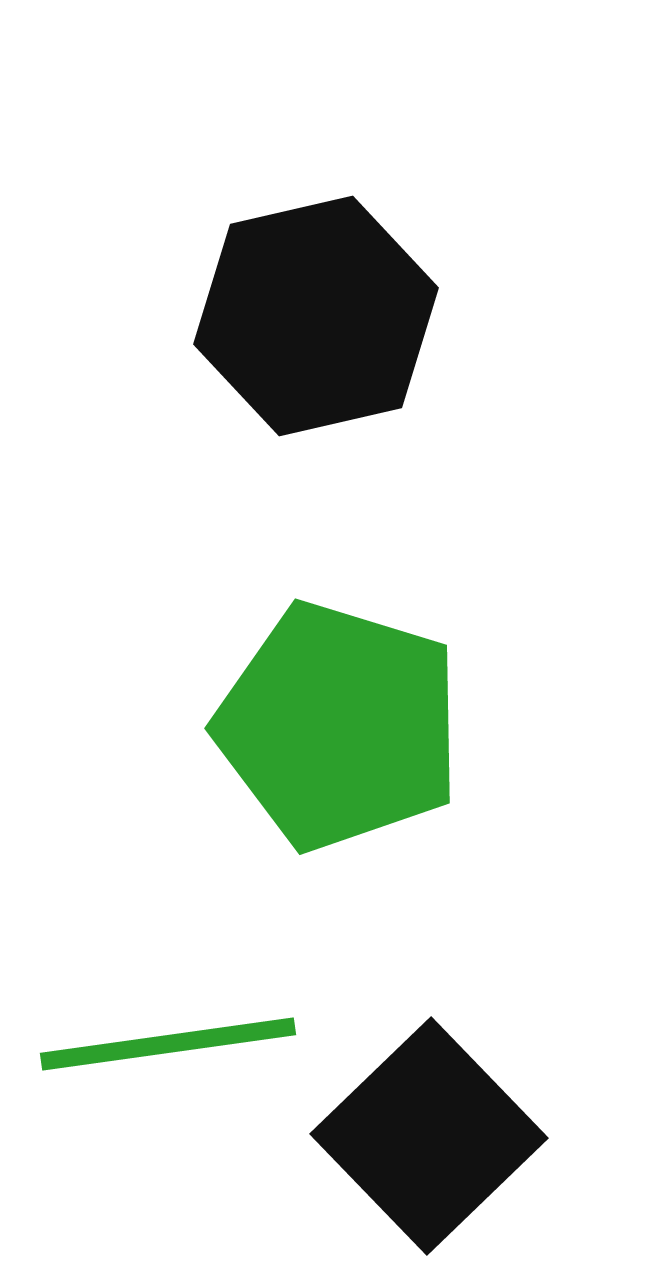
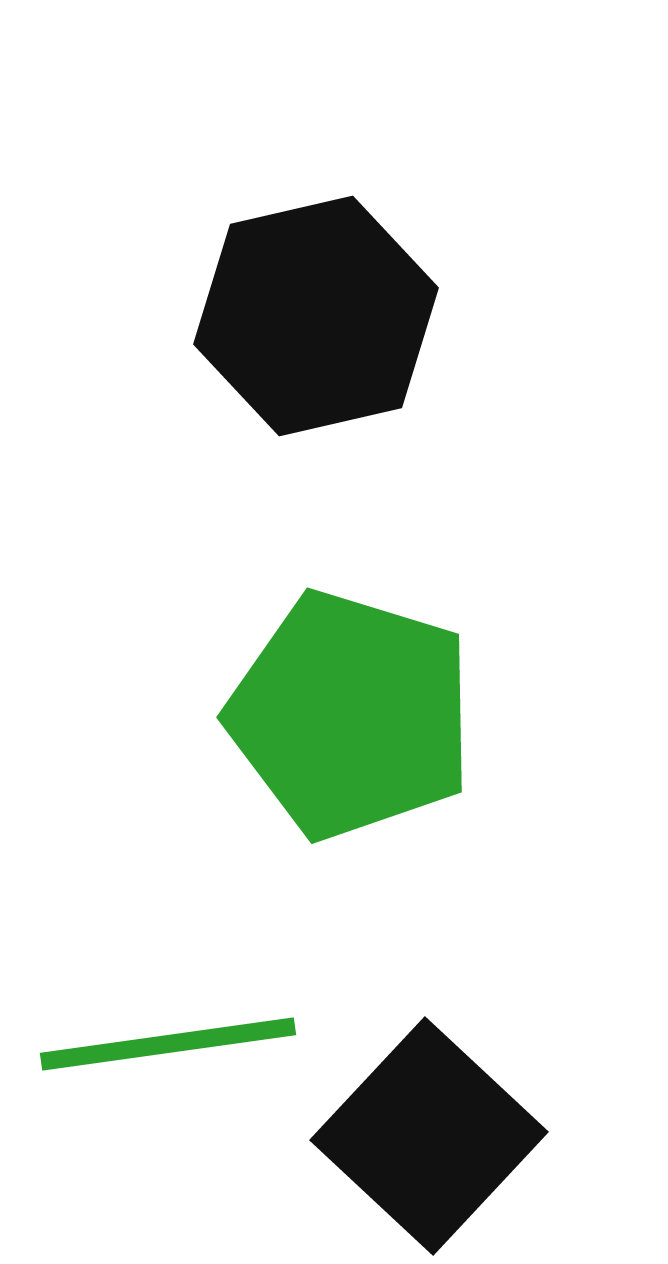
green pentagon: moved 12 px right, 11 px up
black square: rotated 3 degrees counterclockwise
